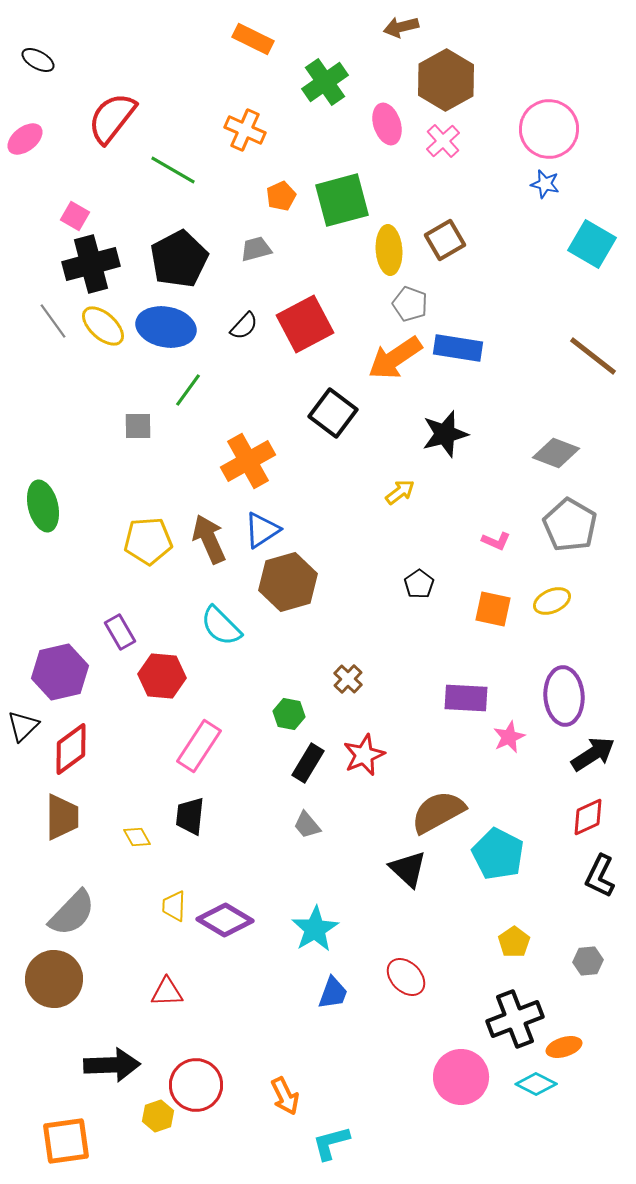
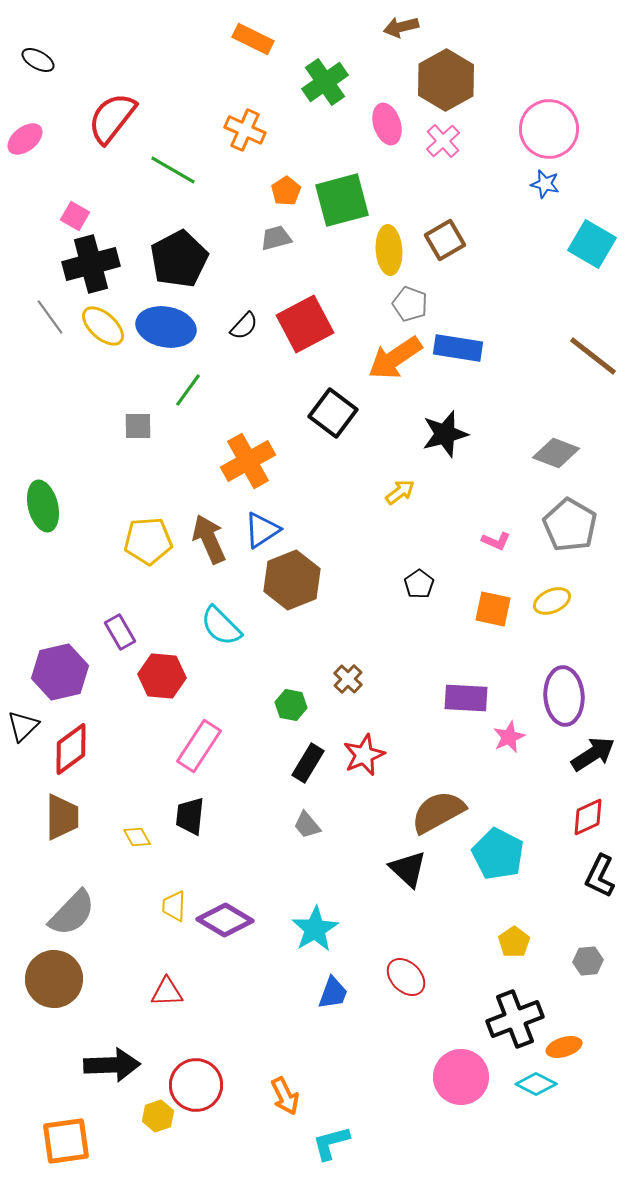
orange pentagon at (281, 196): moved 5 px right, 5 px up; rotated 8 degrees counterclockwise
gray trapezoid at (256, 249): moved 20 px right, 11 px up
gray line at (53, 321): moved 3 px left, 4 px up
brown hexagon at (288, 582): moved 4 px right, 2 px up; rotated 6 degrees counterclockwise
green hexagon at (289, 714): moved 2 px right, 9 px up
